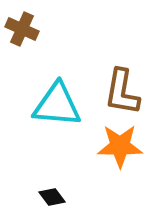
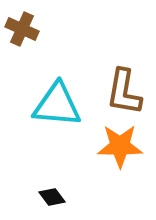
brown L-shape: moved 2 px right
